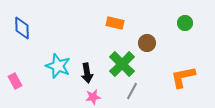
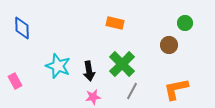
brown circle: moved 22 px right, 2 px down
black arrow: moved 2 px right, 2 px up
orange L-shape: moved 7 px left, 12 px down
